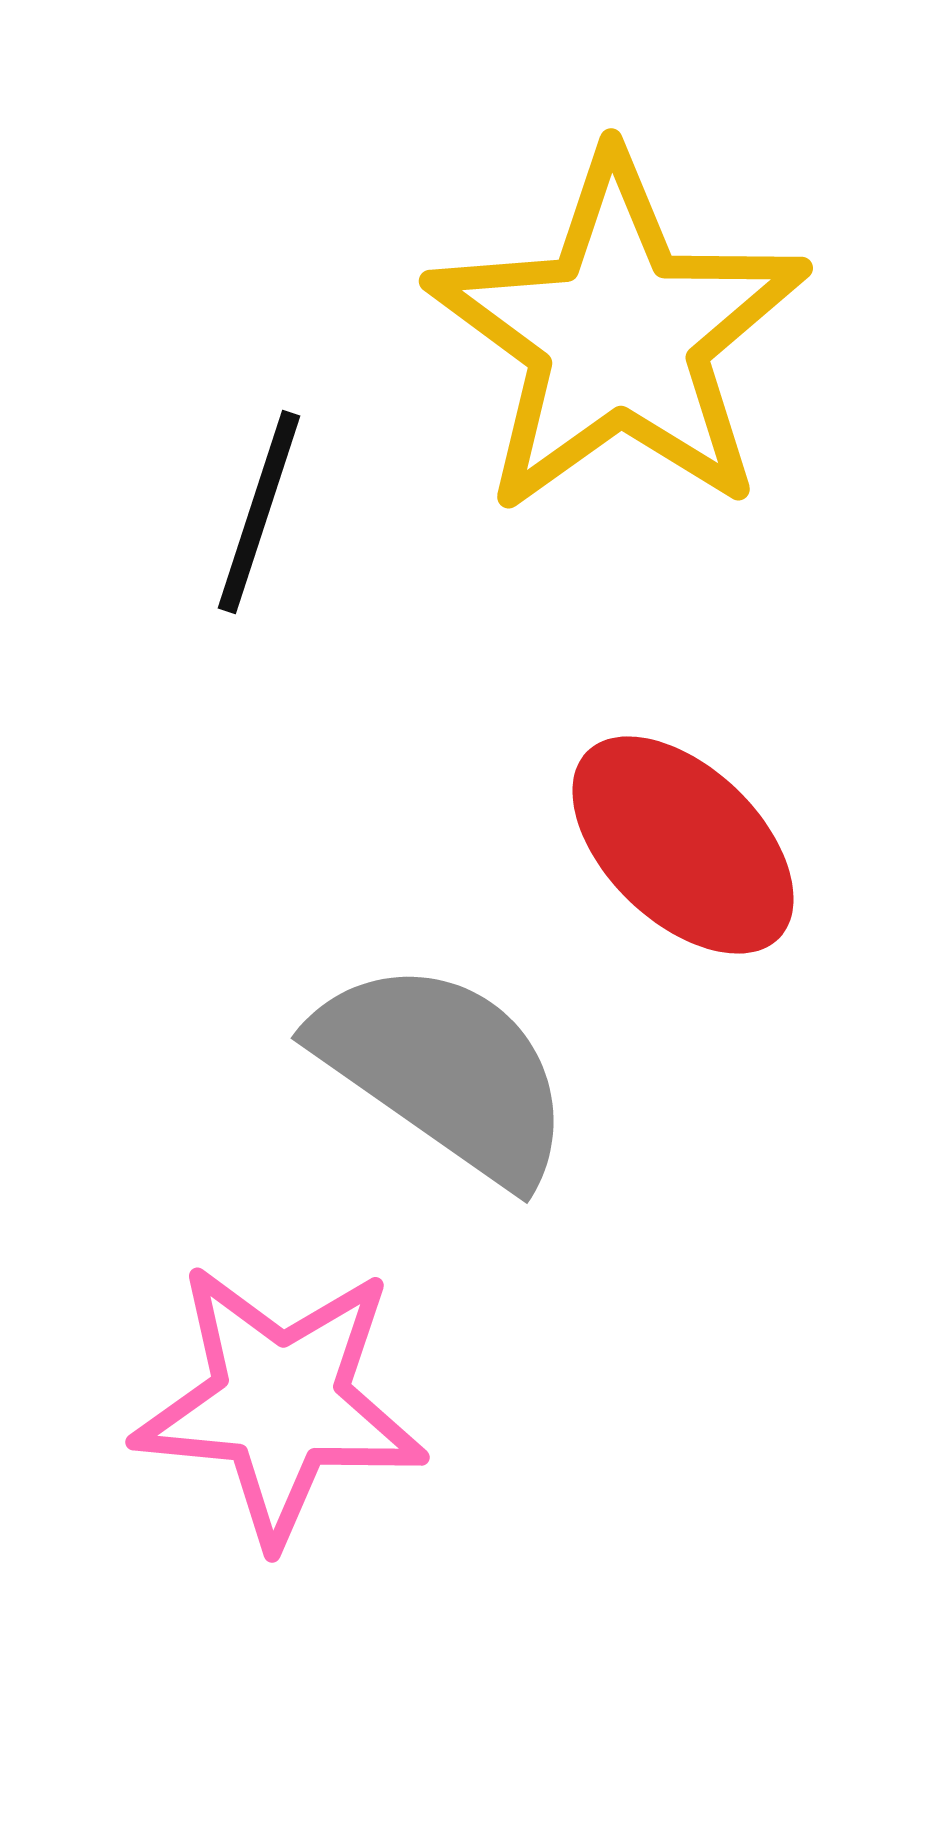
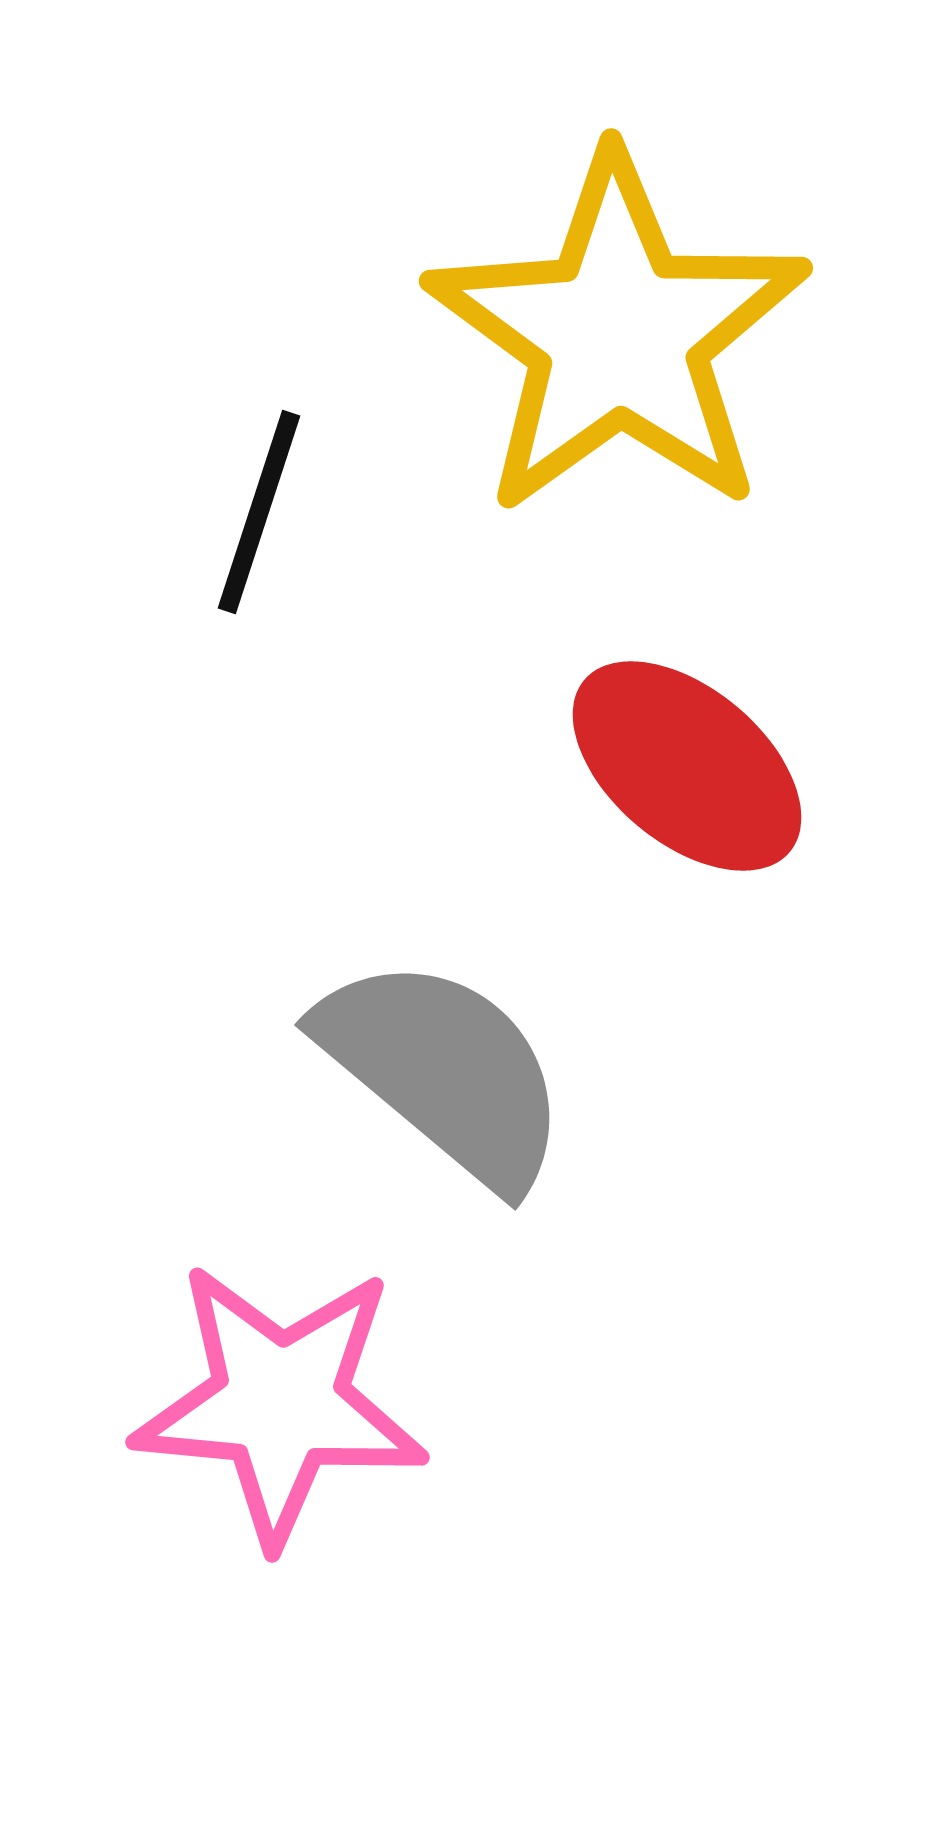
red ellipse: moved 4 px right, 79 px up; rotated 4 degrees counterclockwise
gray semicircle: rotated 5 degrees clockwise
